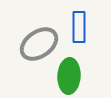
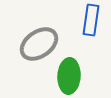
blue rectangle: moved 12 px right, 7 px up; rotated 8 degrees clockwise
